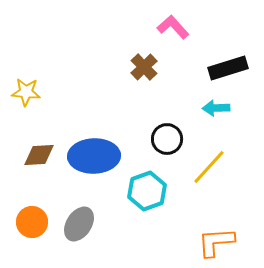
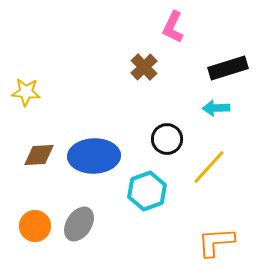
pink L-shape: rotated 112 degrees counterclockwise
orange circle: moved 3 px right, 4 px down
